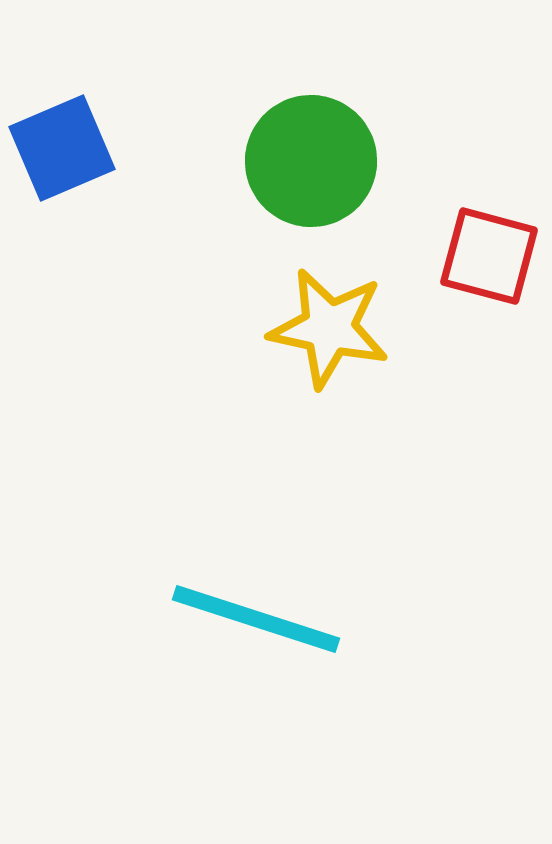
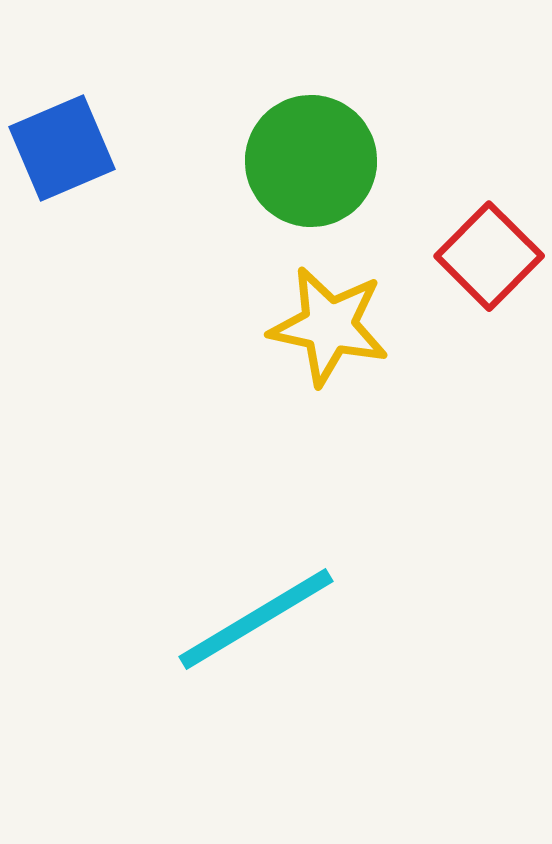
red square: rotated 30 degrees clockwise
yellow star: moved 2 px up
cyan line: rotated 49 degrees counterclockwise
